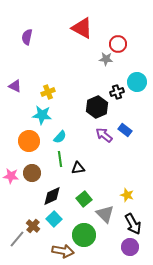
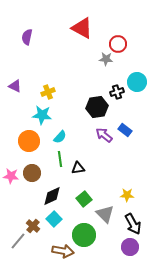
black hexagon: rotated 15 degrees clockwise
yellow star: rotated 16 degrees counterclockwise
gray line: moved 1 px right, 2 px down
